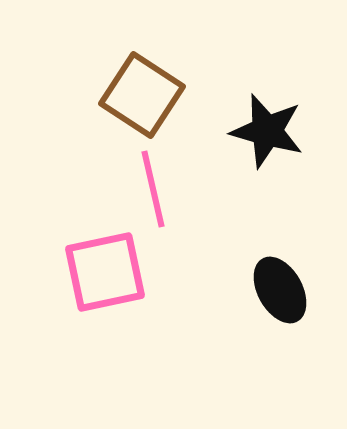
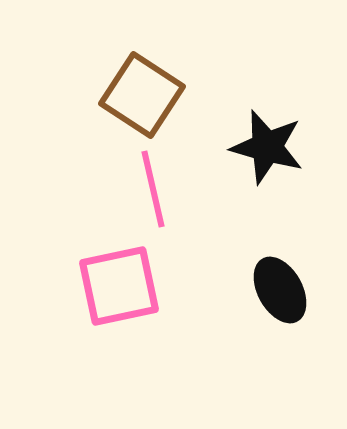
black star: moved 16 px down
pink square: moved 14 px right, 14 px down
